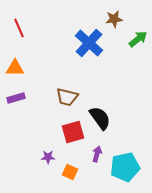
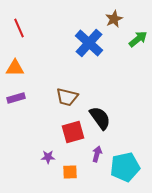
brown star: rotated 18 degrees counterclockwise
orange square: rotated 28 degrees counterclockwise
